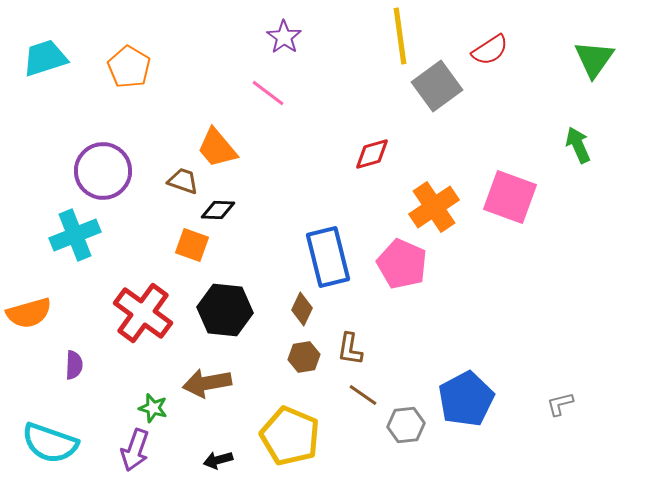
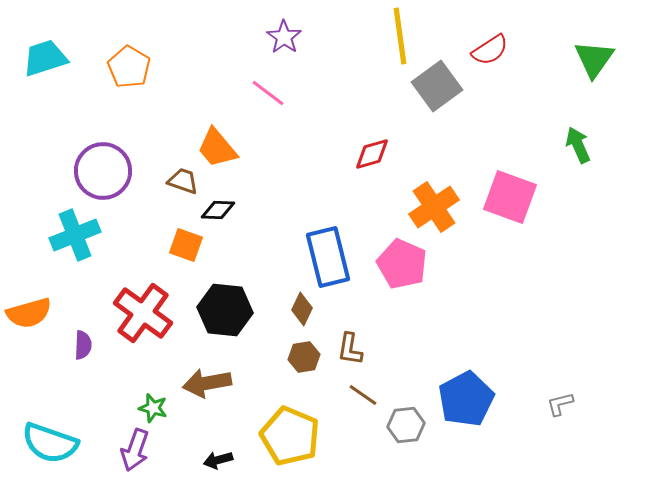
orange square: moved 6 px left
purple semicircle: moved 9 px right, 20 px up
